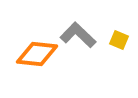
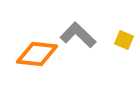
yellow square: moved 5 px right
